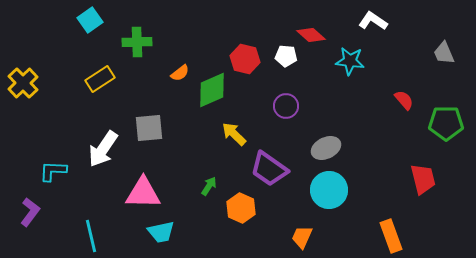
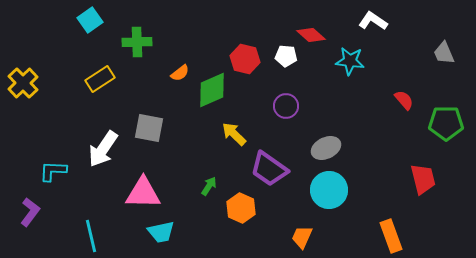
gray square: rotated 16 degrees clockwise
